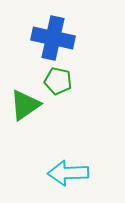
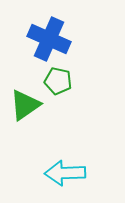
blue cross: moved 4 px left, 1 px down; rotated 12 degrees clockwise
cyan arrow: moved 3 px left
